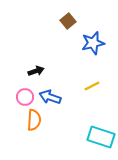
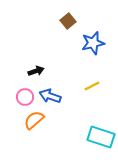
blue arrow: moved 1 px up
orange semicircle: rotated 135 degrees counterclockwise
